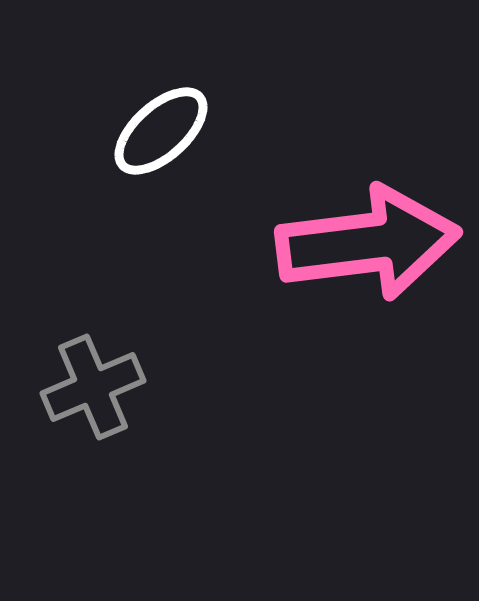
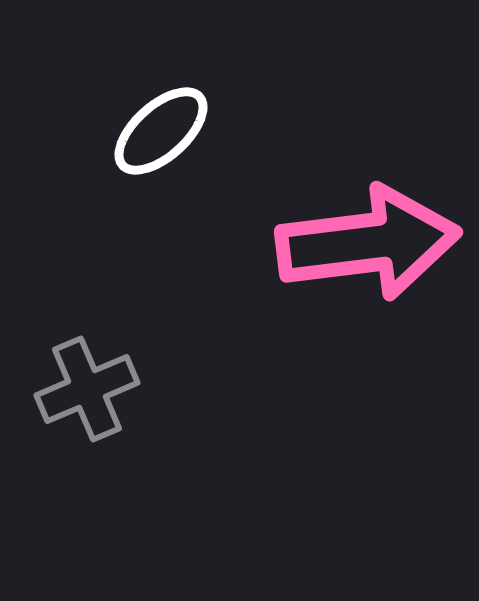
gray cross: moved 6 px left, 2 px down
